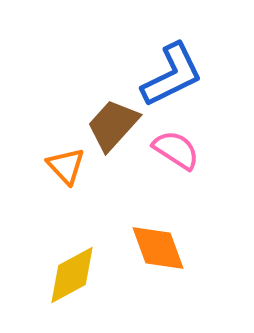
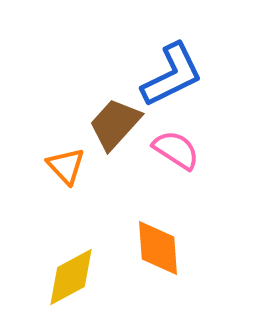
brown trapezoid: moved 2 px right, 1 px up
orange diamond: rotated 16 degrees clockwise
yellow diamond: moved 1 px left, 2 px down
